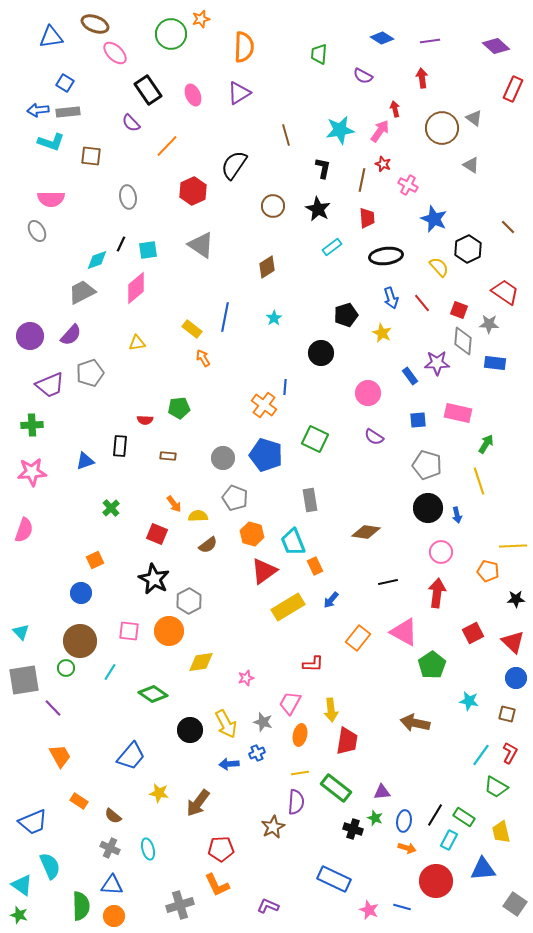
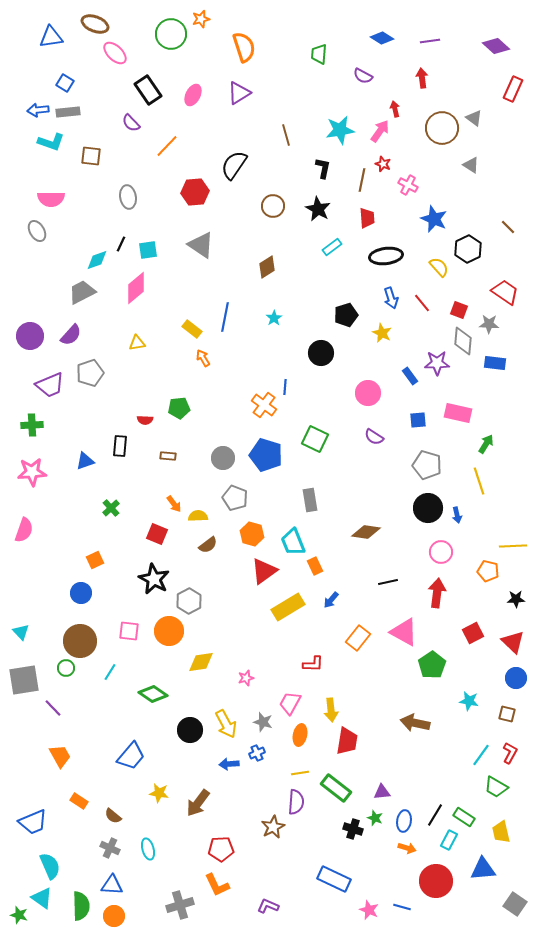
orange semicircle at (244, 47): rotated 20 degrees counterclockwise
pink ellipse at (193, 95): rotated 50 degrees clockwise
red hexagon at (193, 191): moved 2 px right, 1 px down; rotated 20 degrees clockwise
cyan triangle at (22, 885): moved 20 px right, 13 px down
